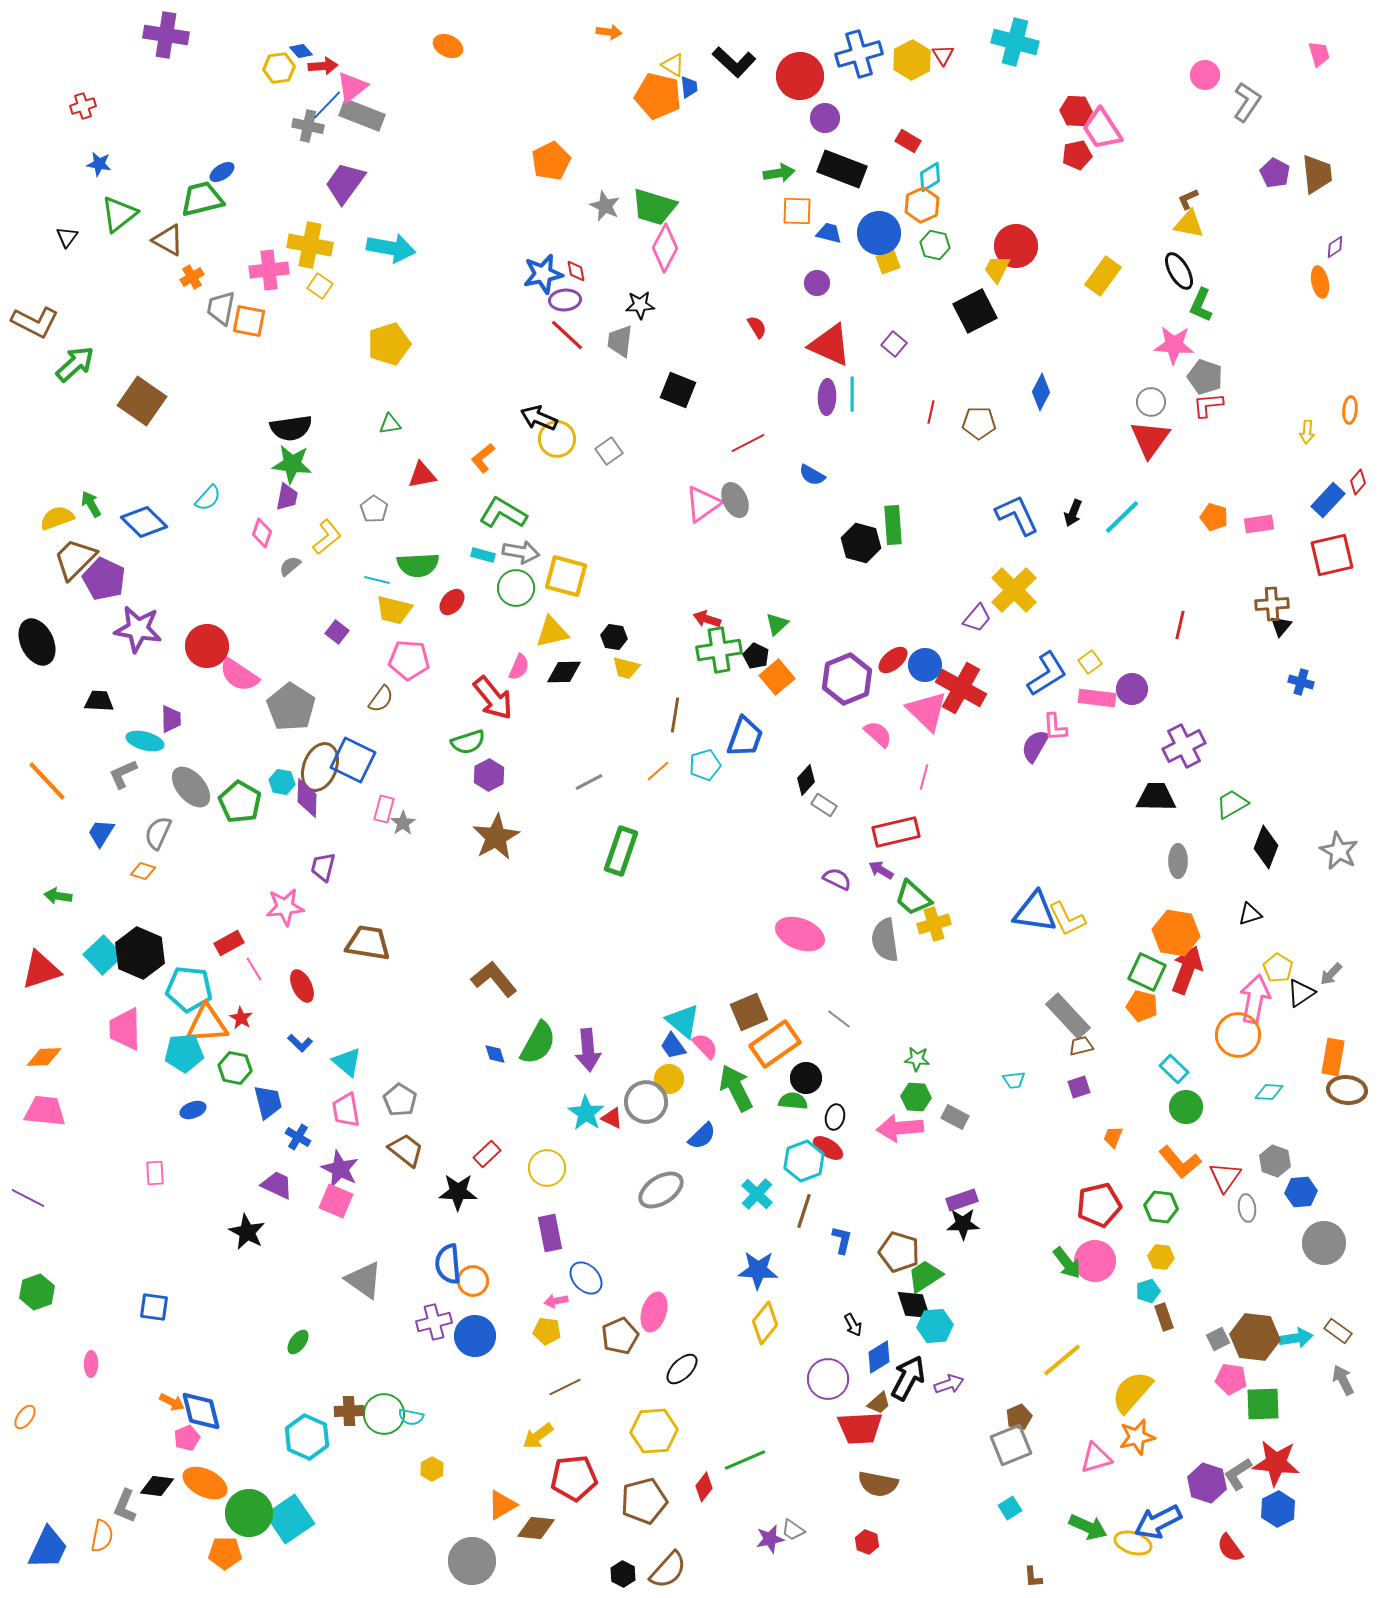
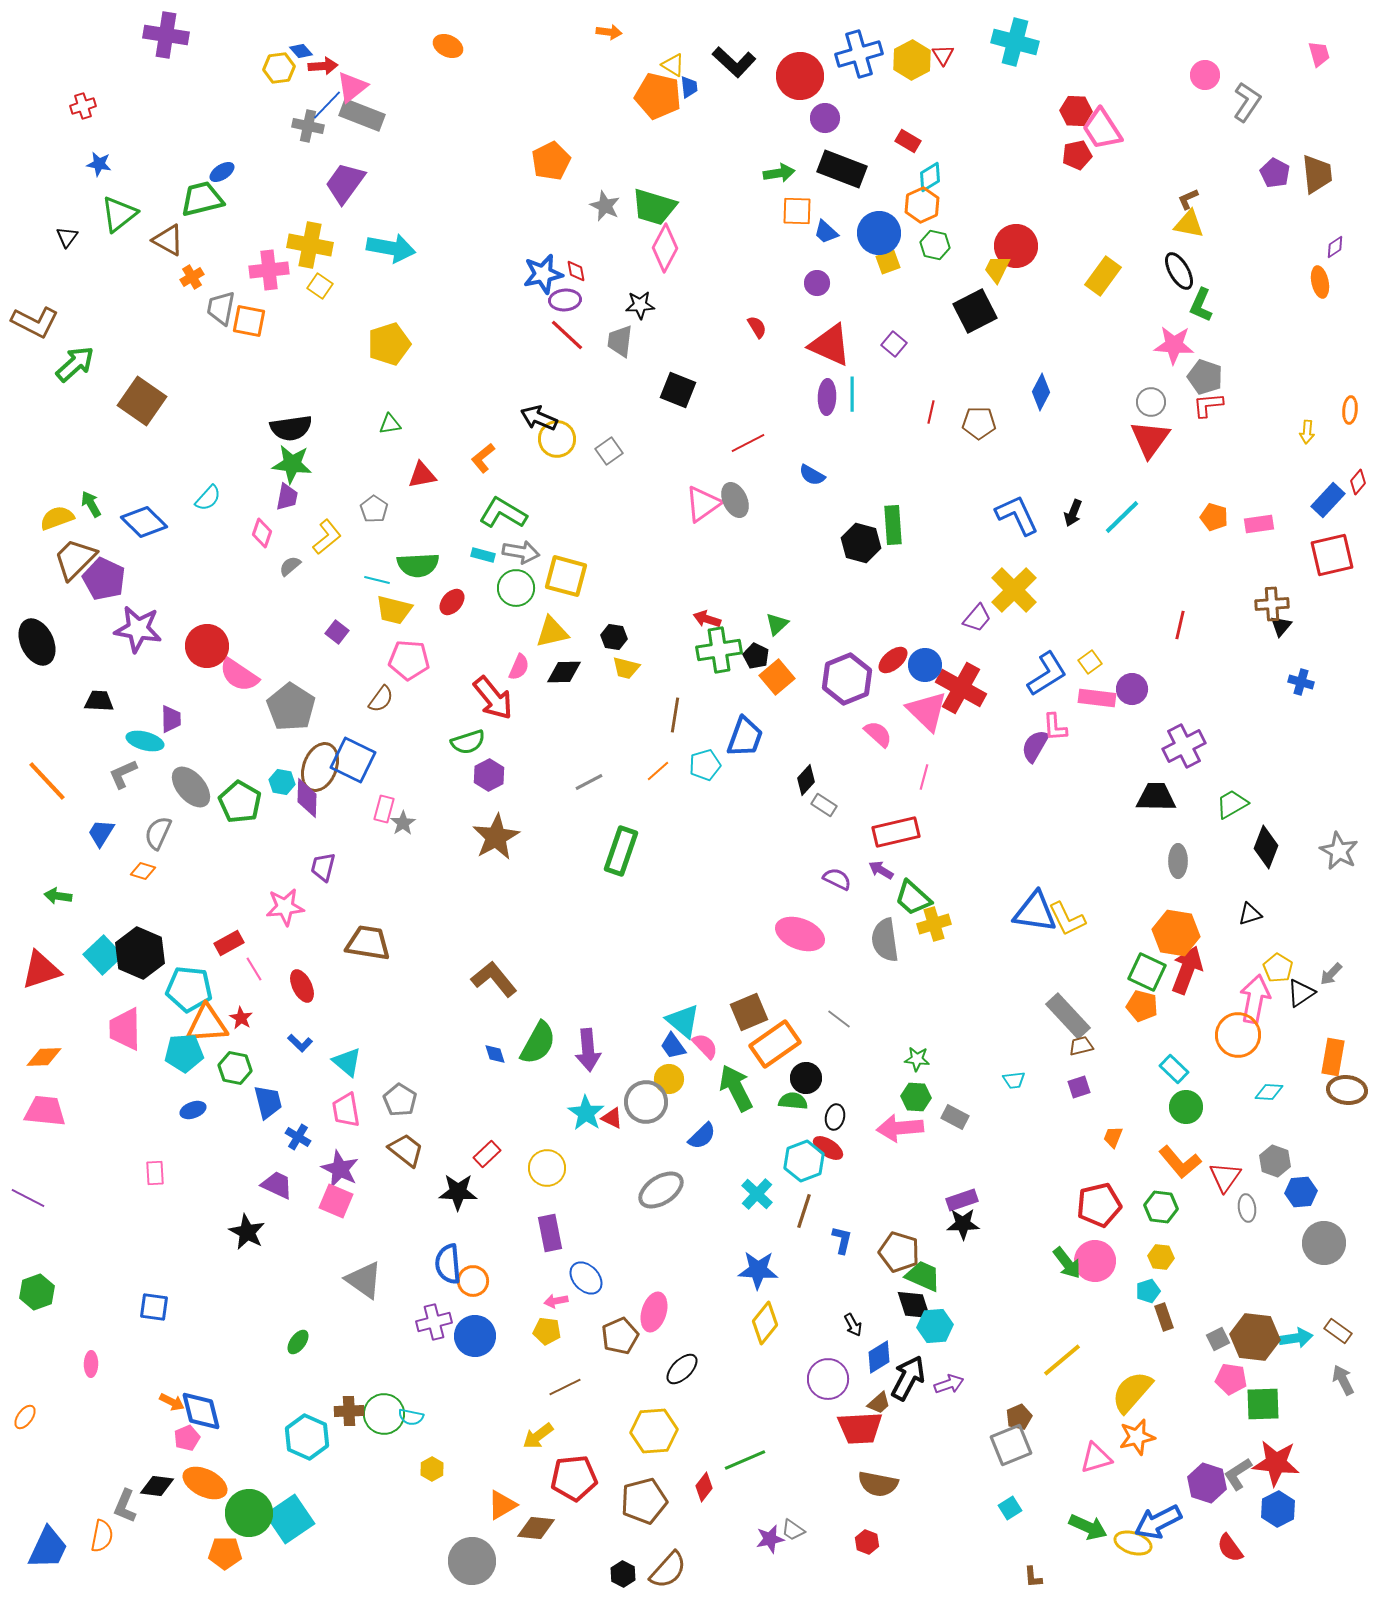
blue trapezoid at (829, 233): moved 3 px left, 1 px up; rotated 152 degrees counterclockwise
green trapezoid at (925, 1276): moved 2 px left; rotated 57 degrees clockwise
